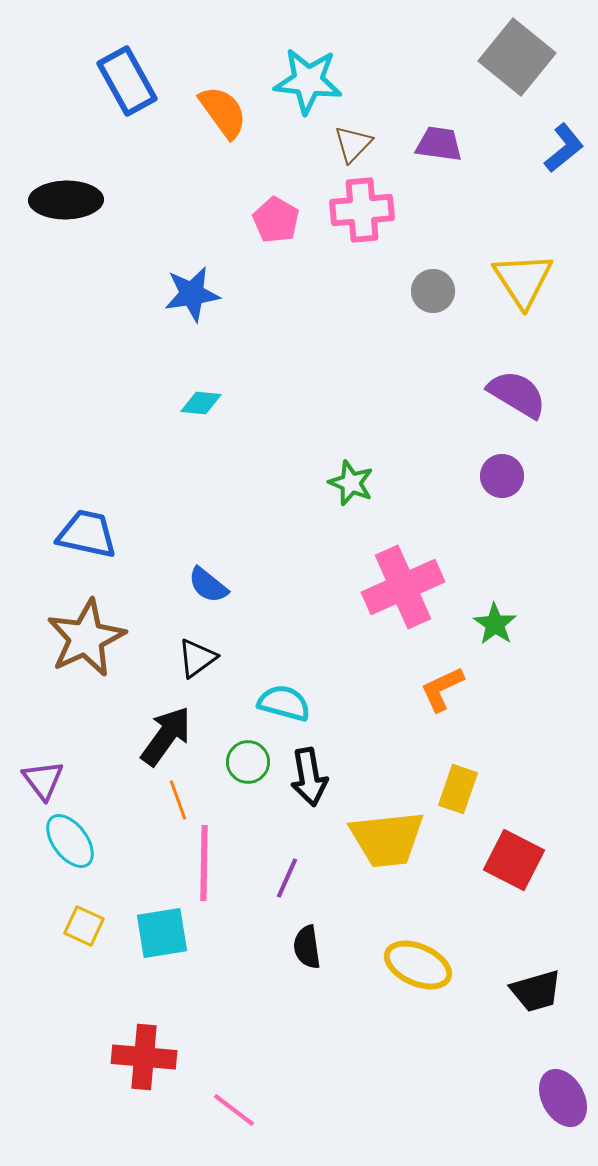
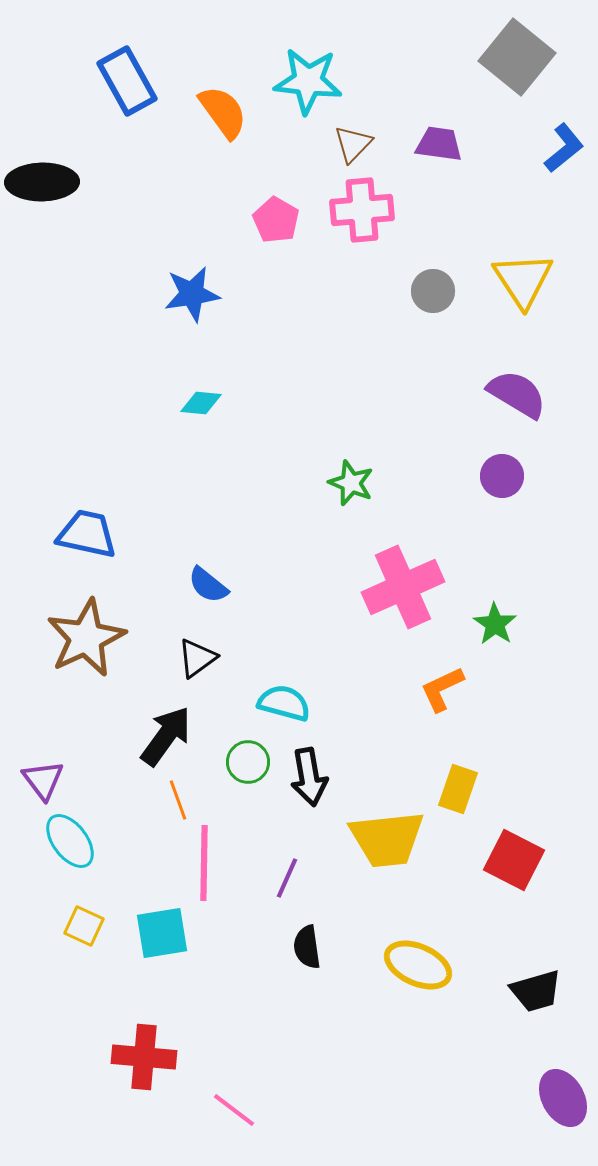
black ellipse at (66, 200): moved 24 px left, 18 px up
